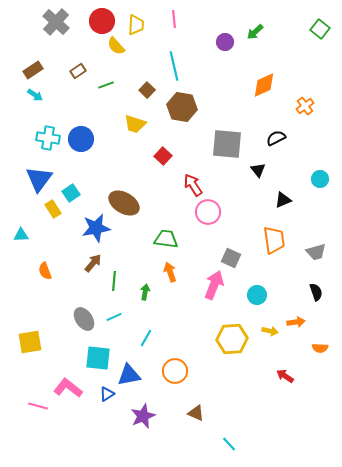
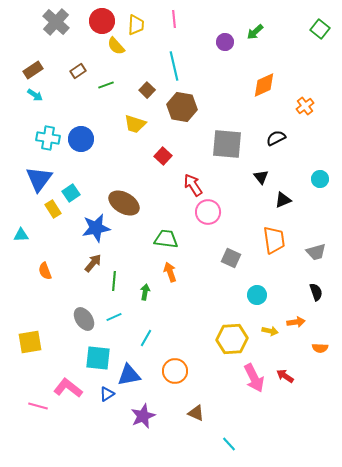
black triangle at (258, 170): moved 3 px right, 7 px down
pink arrow at (214, 285): moved 40 px right, 93 px down; rotated 132 degrees clockwise
